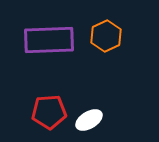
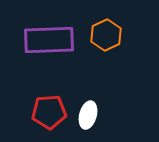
orange hexagon: moved 1 px up
white ellipse: moved 1 px left, 5 px up; rotated 44 degrees counterclockwise
